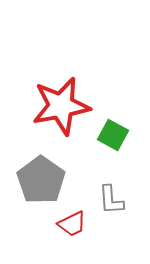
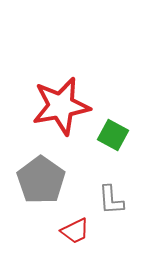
red trapezoid: moved 3 px right, 7 px down
